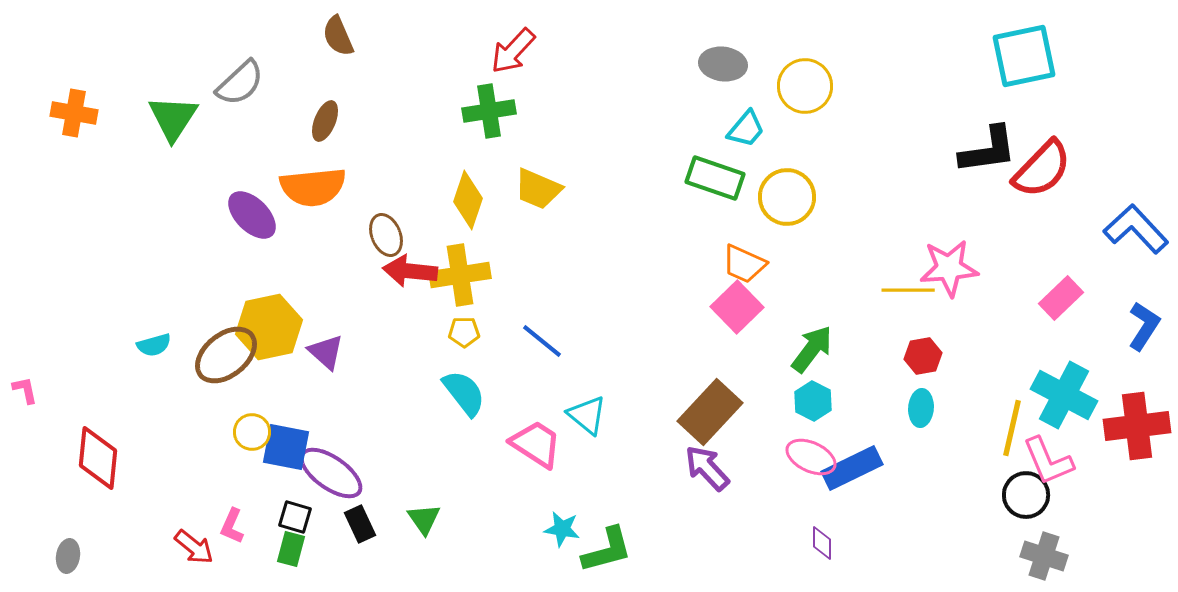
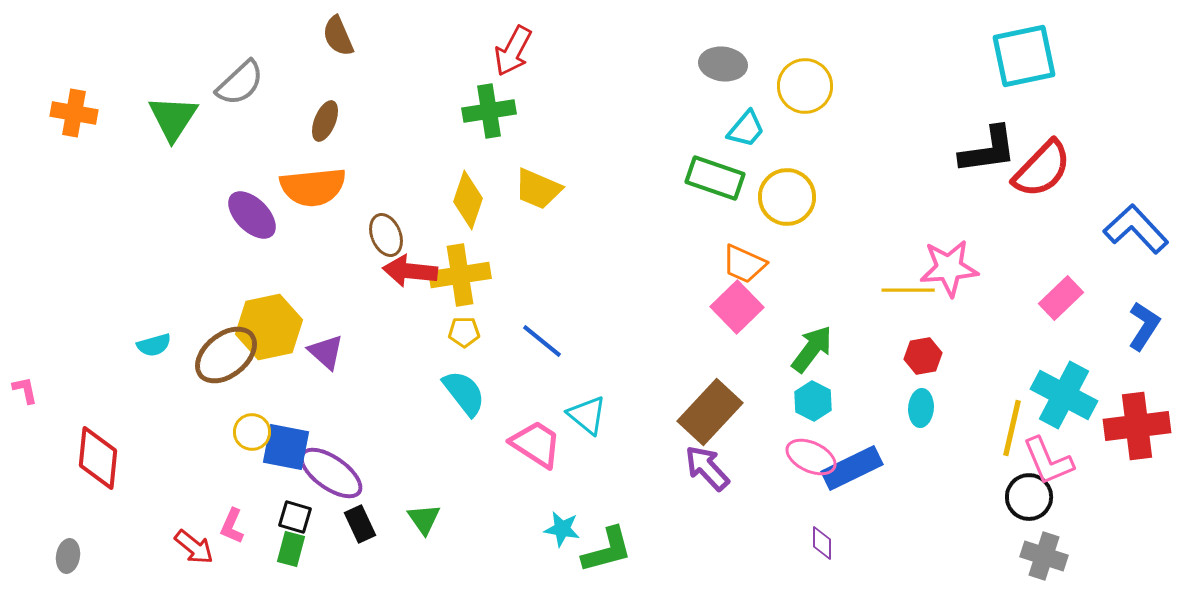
red arrow at (513, 51): rotated 15 degrees counterclockwise
black circle at (1026, 495): moved 3 px right, 2 px down
